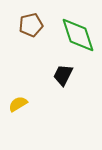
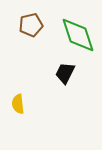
black trapezoid: moved 2 px right, 2 px up
yellow semicircle: rotated 66 degrees counterclockwise
